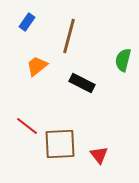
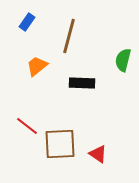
black rectangle: rotated 25 degrees counterclockwise
red triangle: moved 1 px left, 1 px up; rotated 18 degrees counterclockwise
